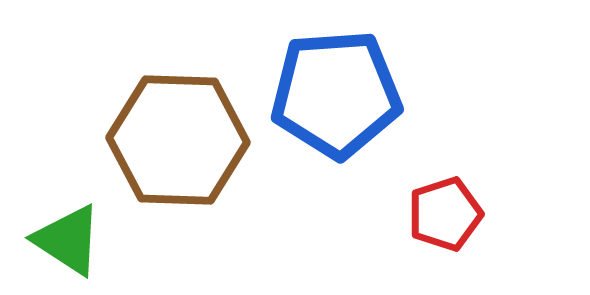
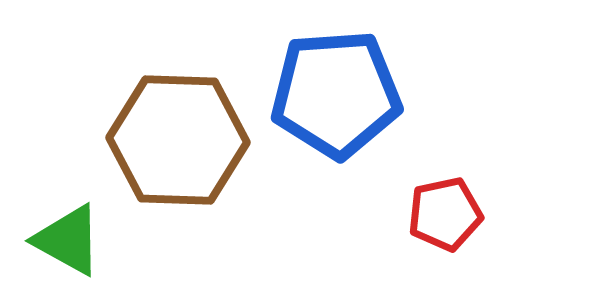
red pentagon: rotated 6 degrees clockwise
green triangle: rotated 4 degrees counterclockwise
